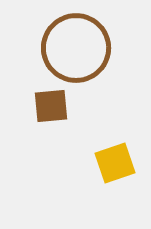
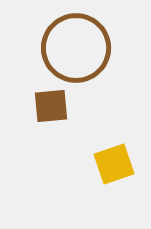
yellow square: moved 1 px left, 1 px down
